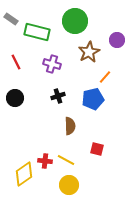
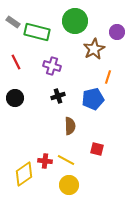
gray rectangle: moved 2 px right, 3 px down
purple circle: moved 8 px up
brown star: moved 5 px right, 3 px up
purple cross: moved 2 px down
orange line: moved 3 px right; rotated 24 degrees counterclockwise
